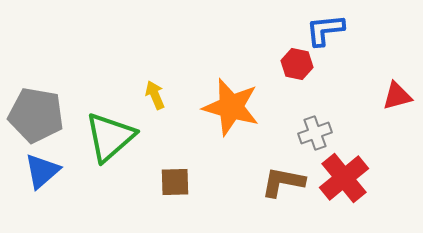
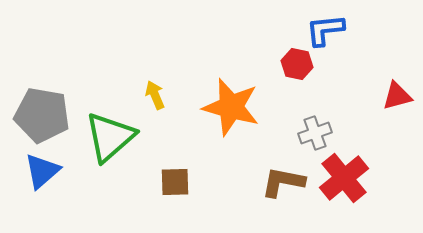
gray pentagon: moved 6 px right
